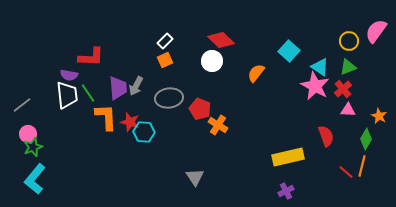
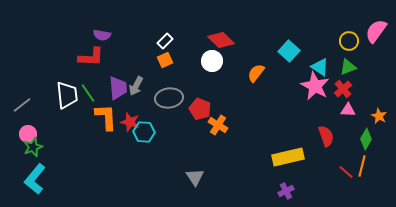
purple semicircle: moved 33 px right, 40 px up
